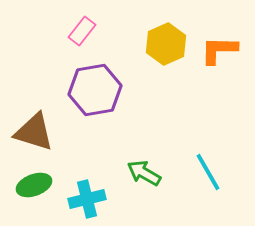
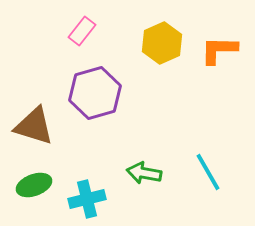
yellow hexagon: moved 4 px left, 1 px up
purple hexagon: moved 3 px down; rotated 6 degrees counterclockwise
brown triangle: moved 6 px up
green arrow: rotated 20 degrees counterclockwise
